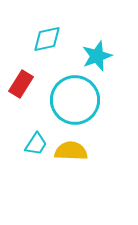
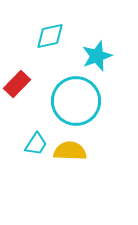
cyan diamond: moved 3 px right, 3 px up
red rectangle: moved 4 px left; rotated 12 degrees clockwise
cyan circle: moved 1 px right, 1 px down
yellow semicircle: moved 1 px left
